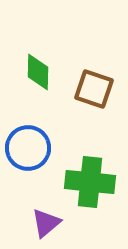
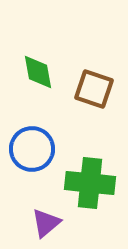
green diamond: rotated 12 degrees counterclockwise
blue circle: moved 4 px right, 1 px down
green cross: moved 1 px down
